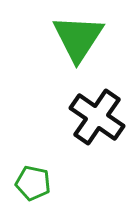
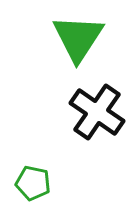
black cross: moved 5 px up
